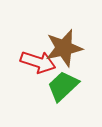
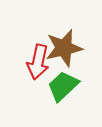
red arrow: rotated 84 degrees clockwise
